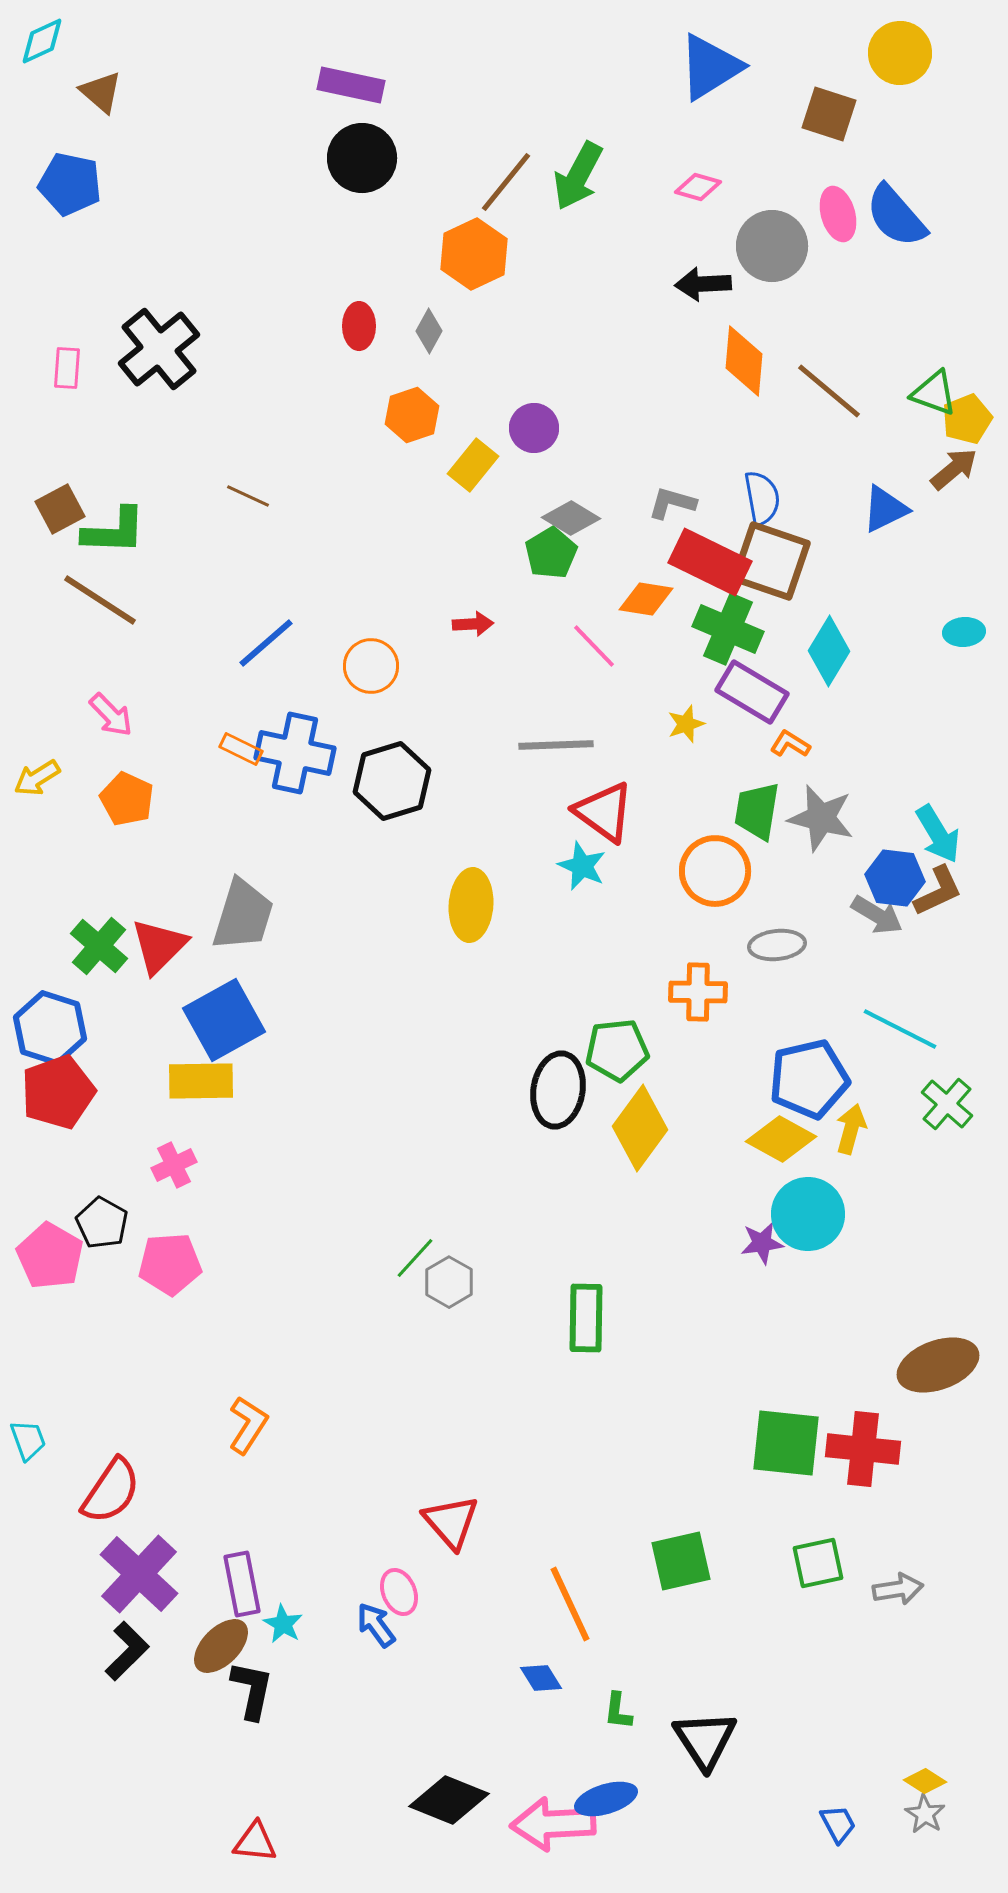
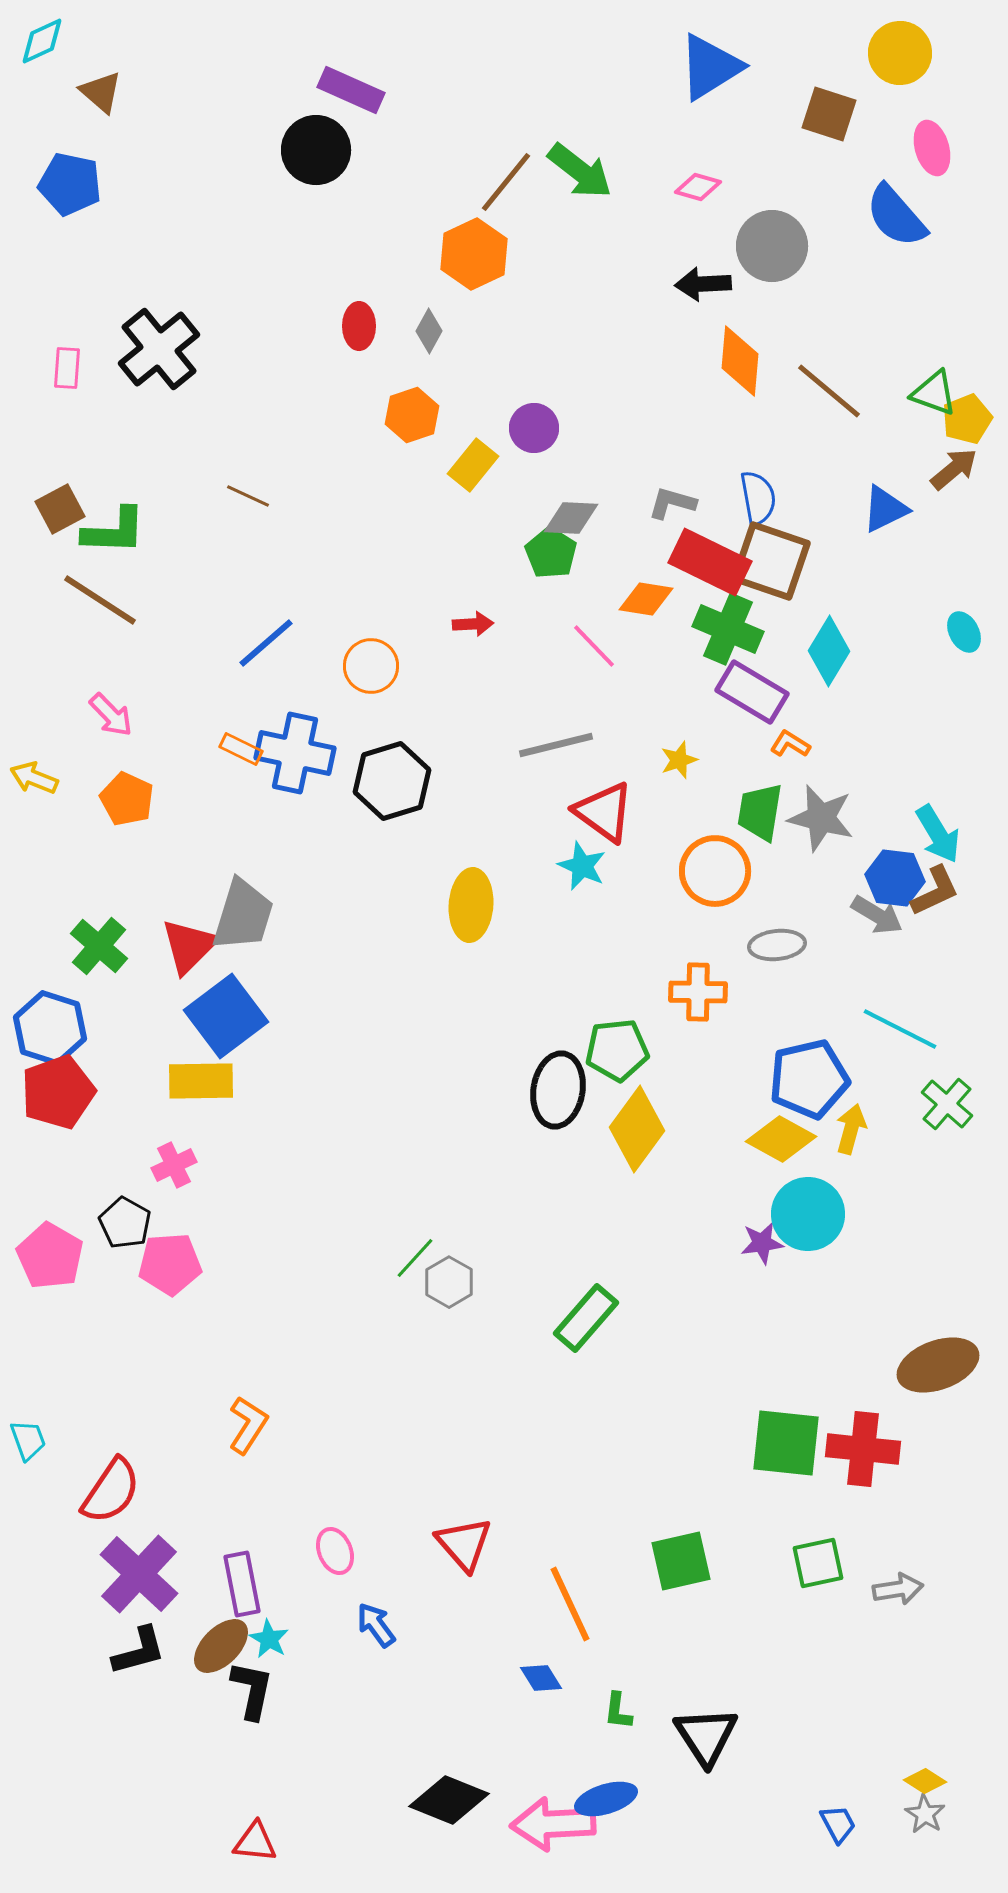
purple rectangle at (351, 85): moved 5 px down; rotated 12 degrees clockwise
black circle at (362, 158): moved 46 px left, 8 px up
green arrow at (578, 176): moved 2 px right, 5 px up; rotated 80 degrees counterclockwise
pink ellipse at (838, 214): moved 94 px right, 66 px up
orange diamond at (744, 361): moved 4 px left
blue semicircle at (762, 498): moved 4 px left
gray diamond at (571, 518): rotated 28 degrees counterclockwise
green pentagon at (551, 553): rotated 9 degrees counterclockwise
cyan ellipse at (964, 632): rotated 66 degrees clockwise
yellow star at (686, 724): moved 7 px left, 36 px down
gray line at (556, 745): rotated 12 degrees counterclockwise
yellow arrow at (37, 778): moved 3 px left; rotated 54 degrees clockwise
green trapezoid at (757, 811): moved 3 px right, 1 px down
brown L-shape at (938, 891): moved 3 px left
red triangle at (159, 946): moved 30 px right
blue square at (224, 1020): moved 2 px right, 4 px up; rotated 8 degrees counterclockwise
yellow diamond at (640, 1128): moved 3 px left, 1 px down
black pentagon at (102, 1223): moved 23 px right
green rectangle at (586, 1318): rotated 40 degrees clockwise
red triangle at (451, 1522): moved 13 px right, 22 px down
pink ellipse at (399, 1592): moved 64 px left, 41 px up
cyan star at (283, 1624): moved 14 px left, 15 px down
black L-shape at (127, 1651): moved 12 px right; rotated 30 degrees clockwise
black triangle at (705, 1740): moved 1 px right, 4 px up
